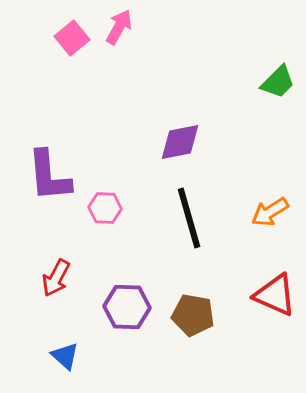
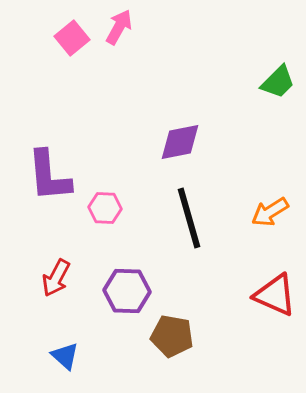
purple hexagon: moved 16 px up
brown pentagon: moved 21 px left, 21 px down
